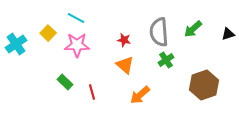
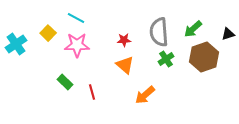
red star: rotated 16 degrees counterclockwise
green cross: moved 1 px up
brown hexagon: moved 28 px up
orange arrow: moved 5 px right
